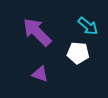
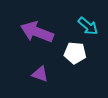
purple arrow: rotated 24 degrees counterclockwise
white pentagon: moved 3 px left
